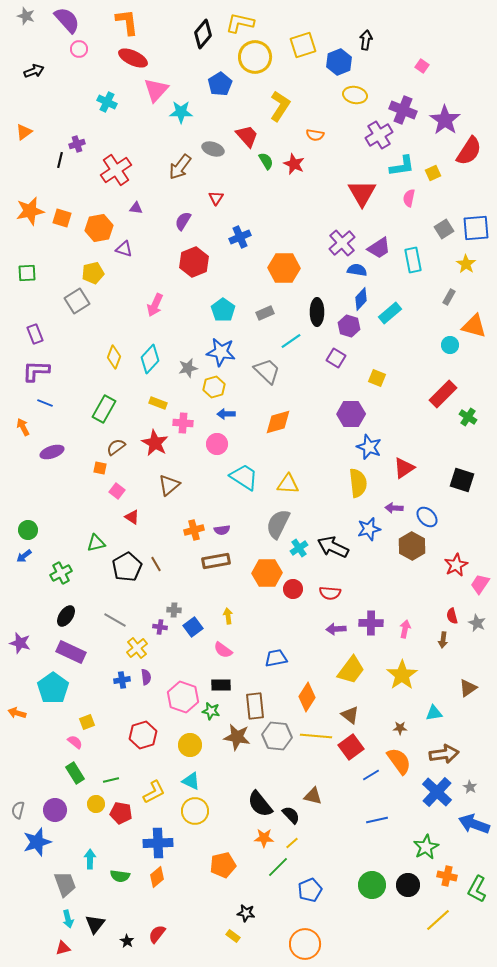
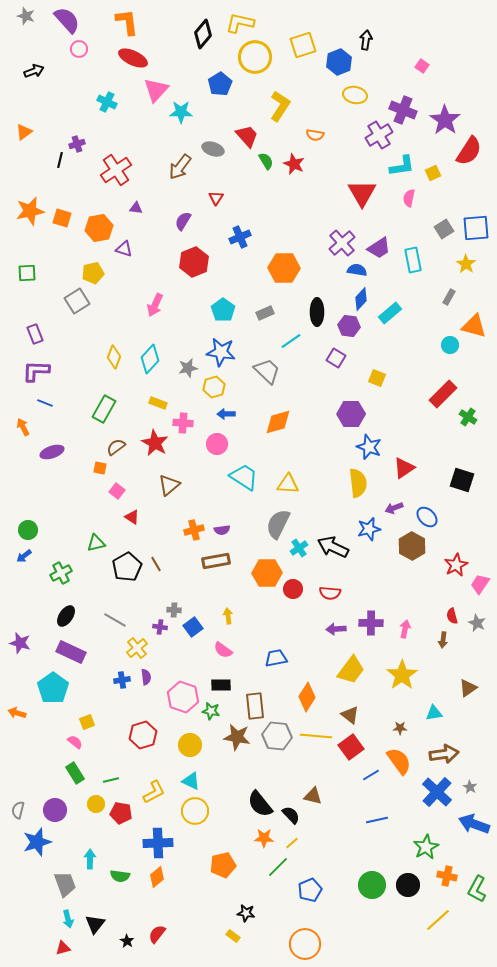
purple hexagon at (349, 326): rotated 10 degrees counterclockwise
purple arrow at (394, 508): rotated 24 degrees counterclockwise
